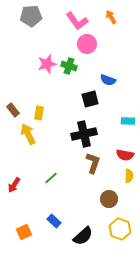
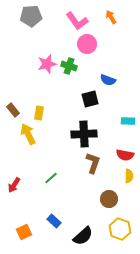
black cross: rotated 10 degrees clockwise
